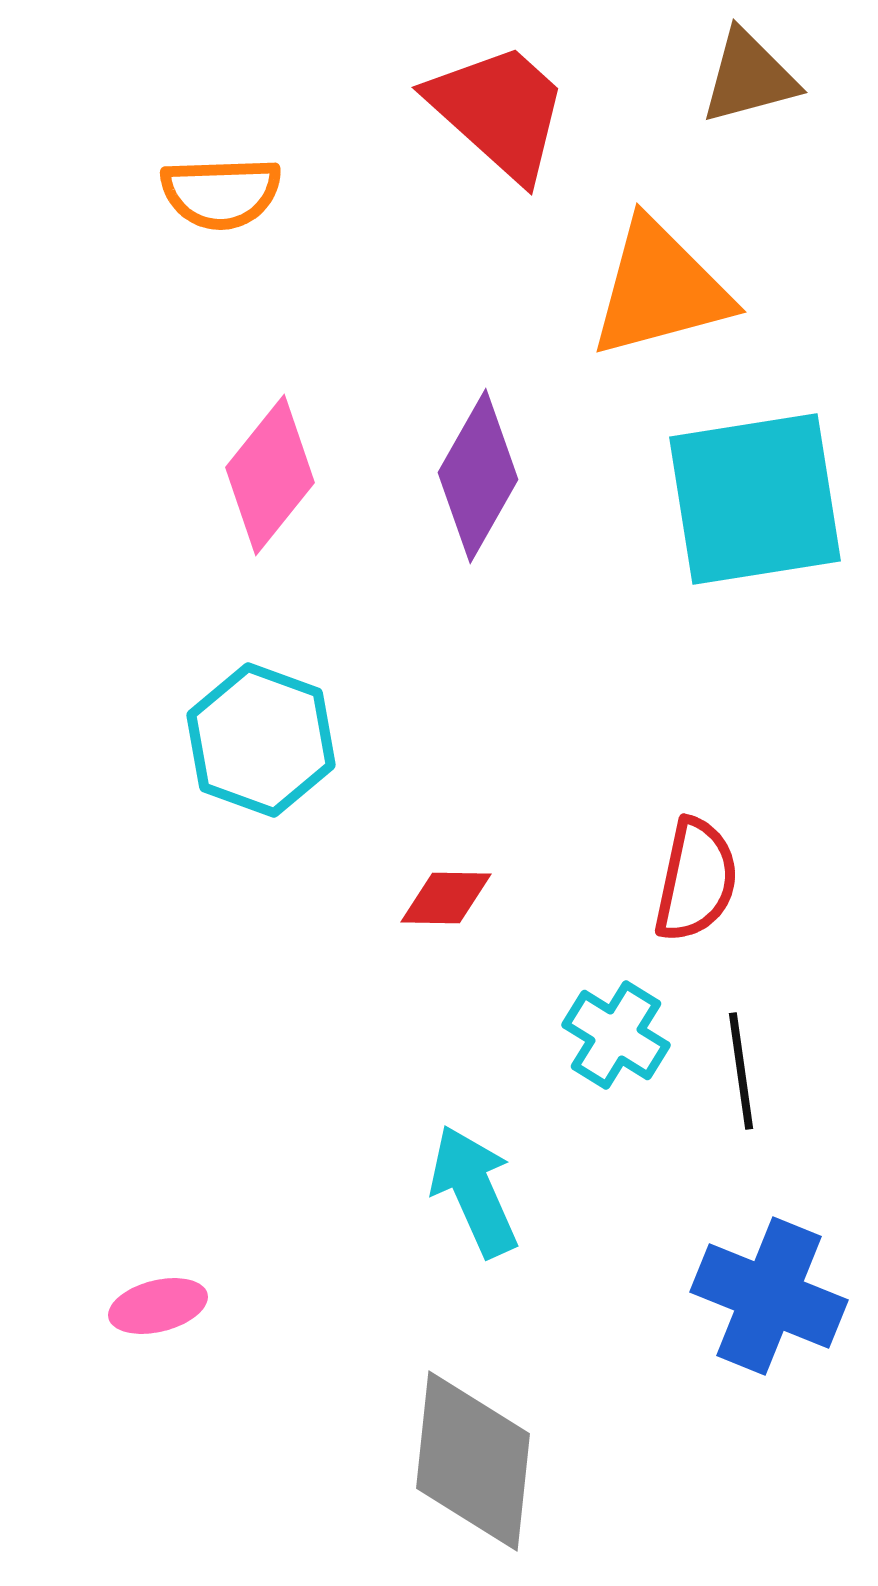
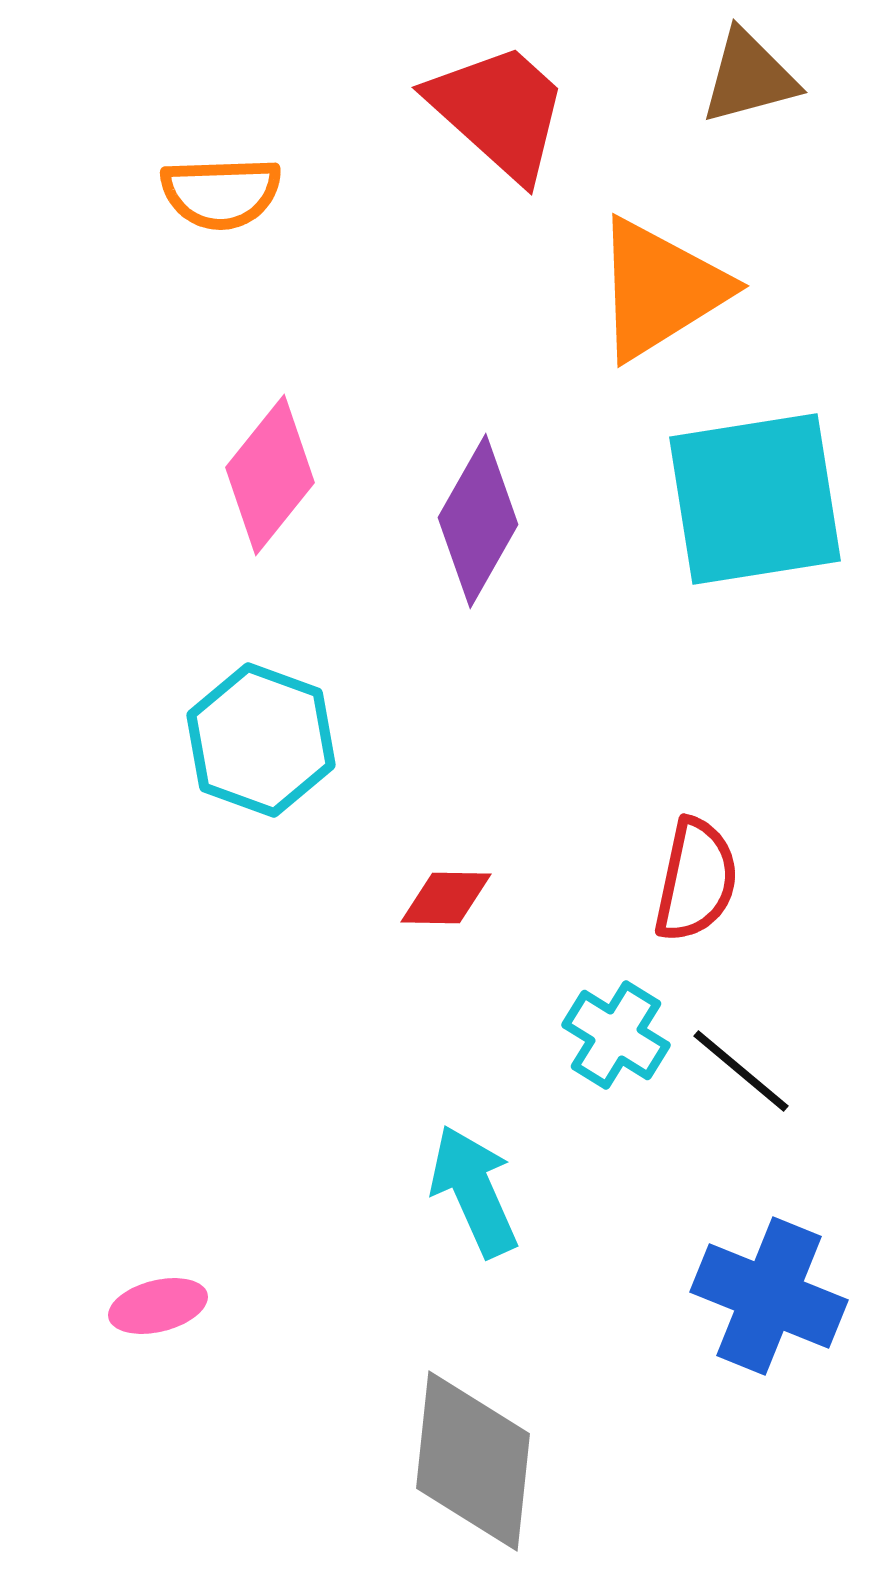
orange triangle: rotated 17 degrees counterclockwise
purple diamond: moved 45 px down
black line: rotated 42 degrees counterclockwise
